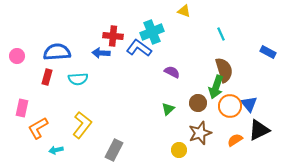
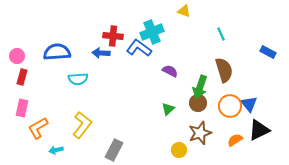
purple semicircle: moved 2 px left, 1 px up
red rectangle: moved 25 px left
green arrow: moved 16 px left
